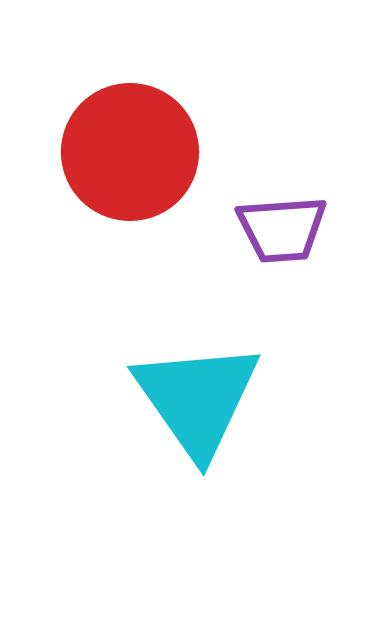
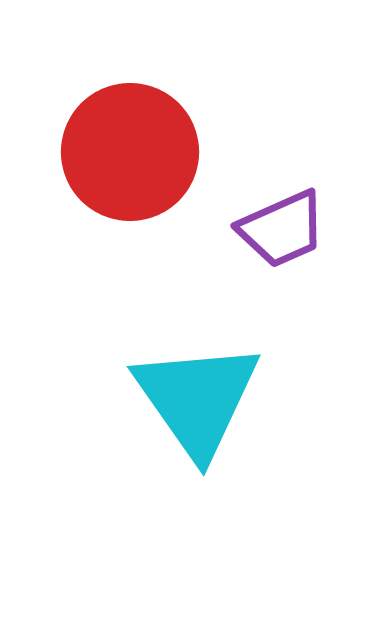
purple trapezoid: rotated 20 degrees counterclockwise
